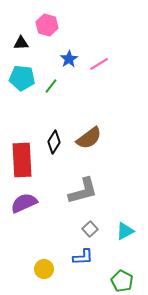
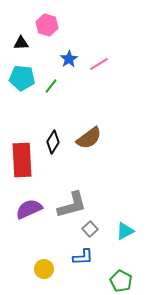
black diamond: moved 1 px left
gray L-shape: moved 11 px left, 14 px down
purple semicircle: moved 5 px right, 6 px down
green pentagon: moved 1 px left
